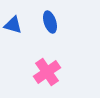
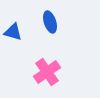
blue triangle: moved 7 px down
